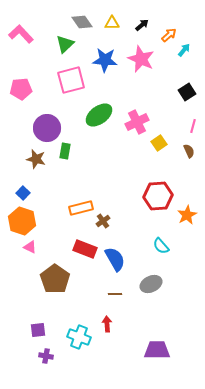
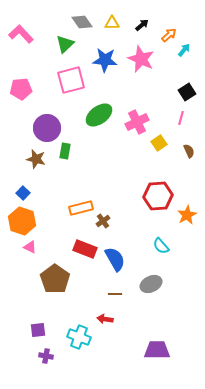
pink line: moved 12 px left, 8 px up
red arrow: moved 2 px left, 5 px up; rotated 77 degrees counterclockwise
